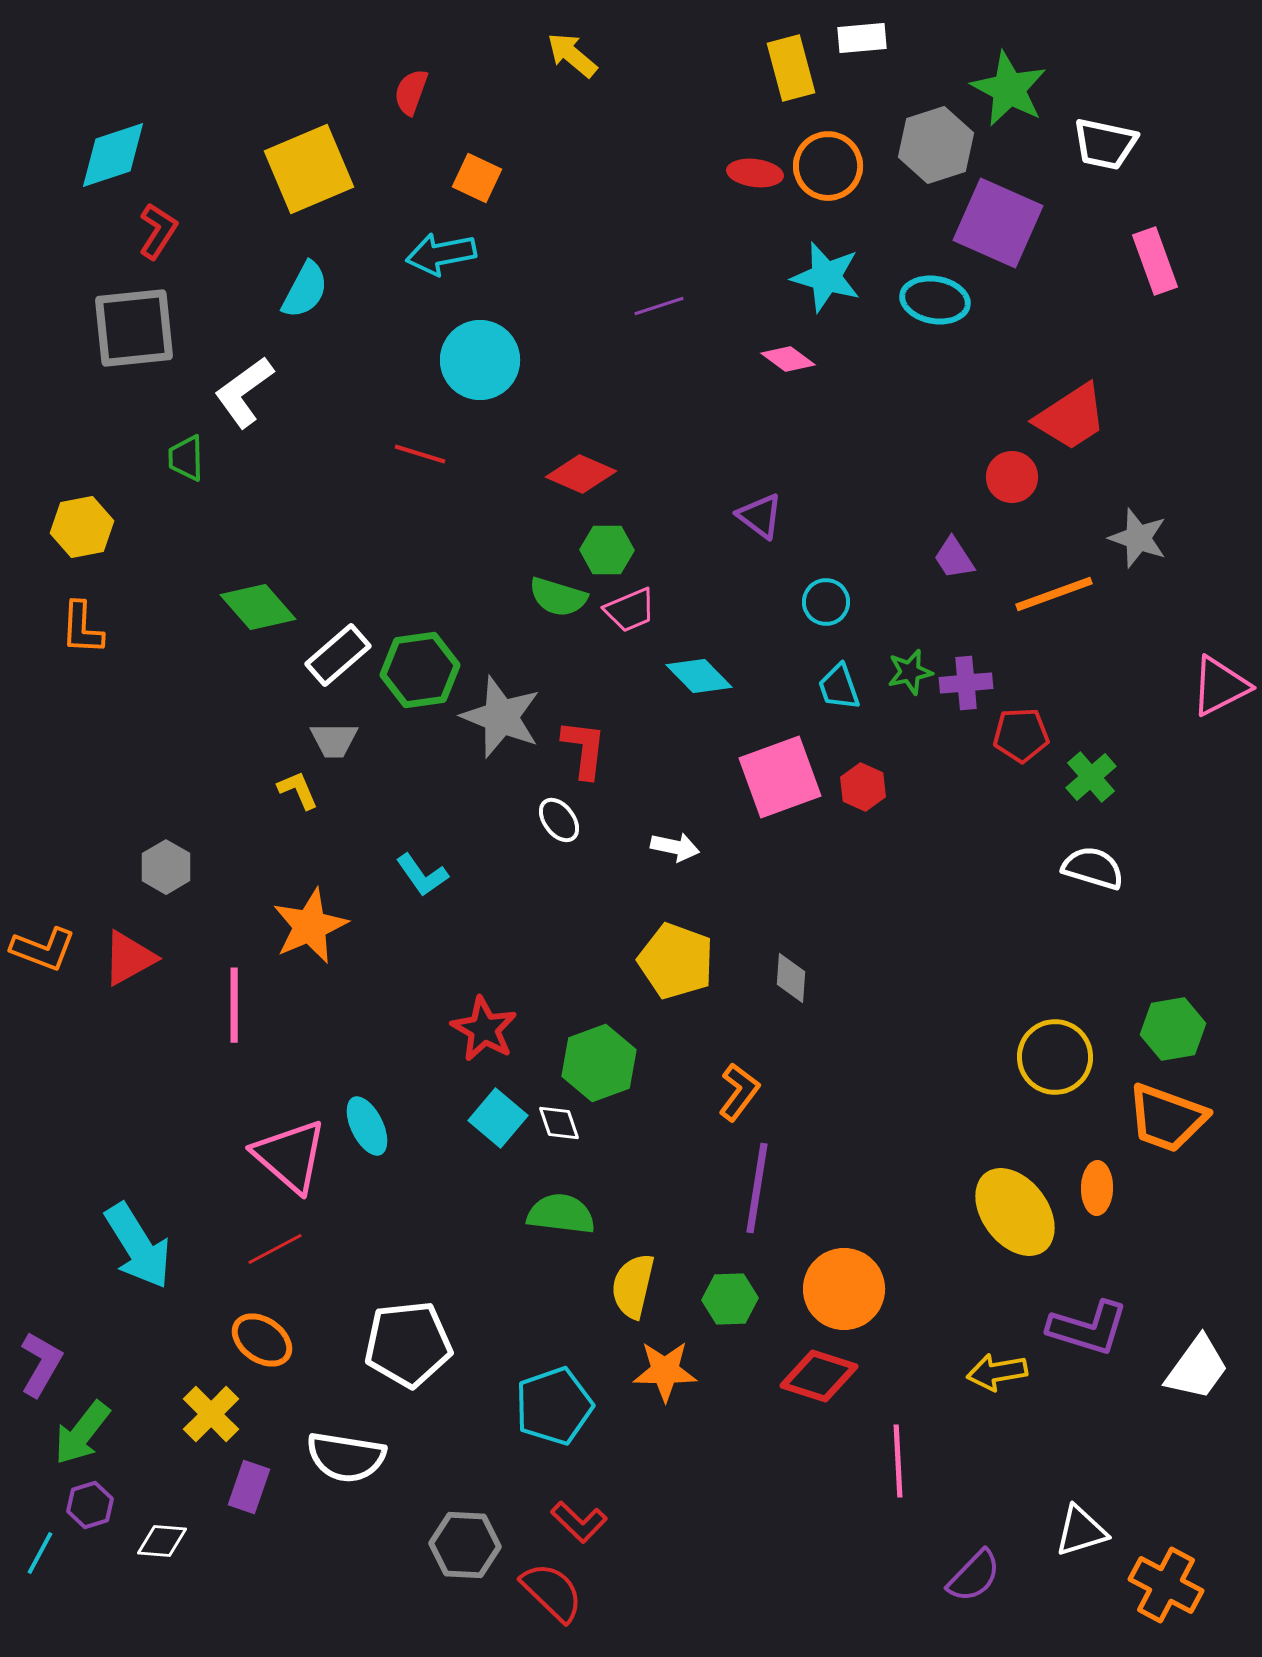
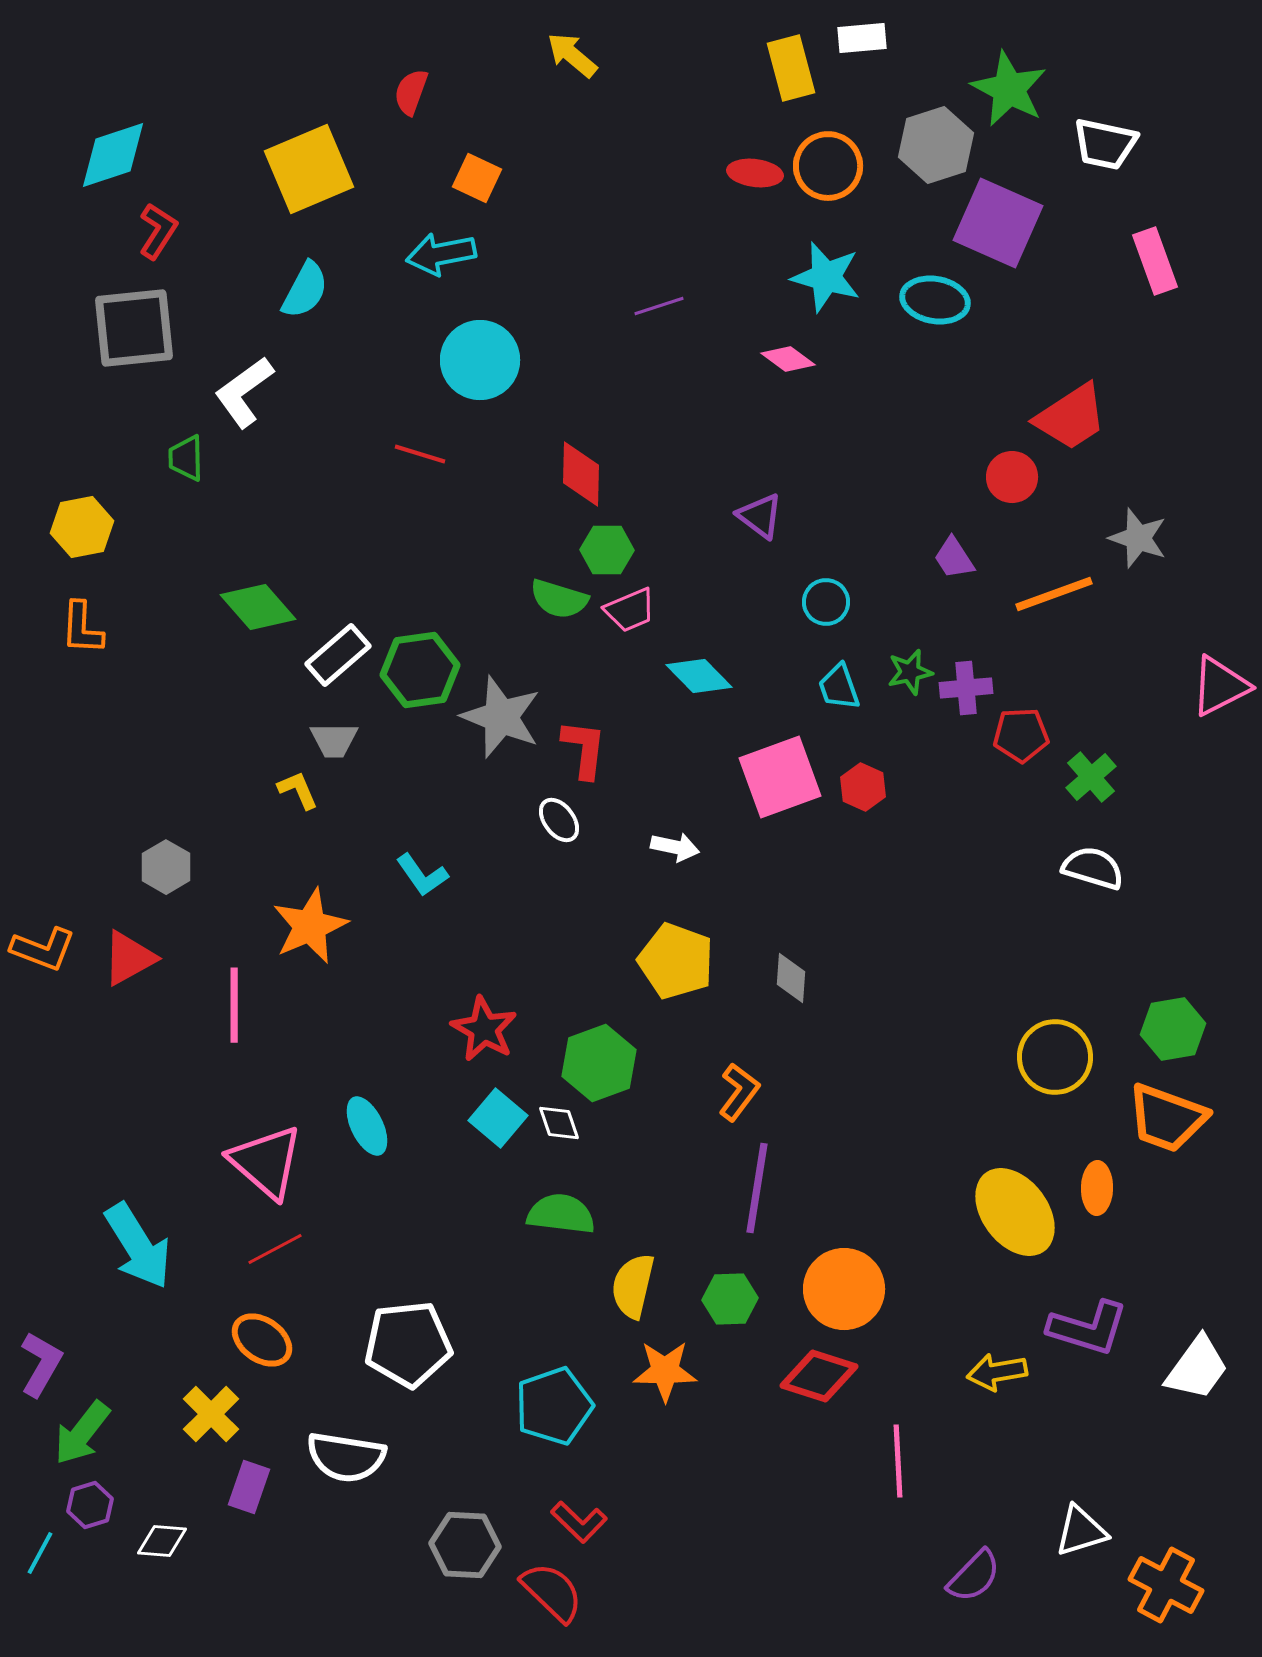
red diamond at (581, 474): rotated 68 degrees clockwise
green semicircle at (558, 597): moved 1 px right, 2 px down
purple cross at (966, 683): moved 5 px down
pink triangle at (290, 1156): moved 24 px left, 6 px down
